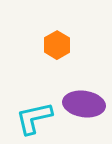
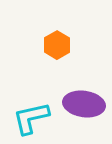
cyan L-shape: moved 3 px left
